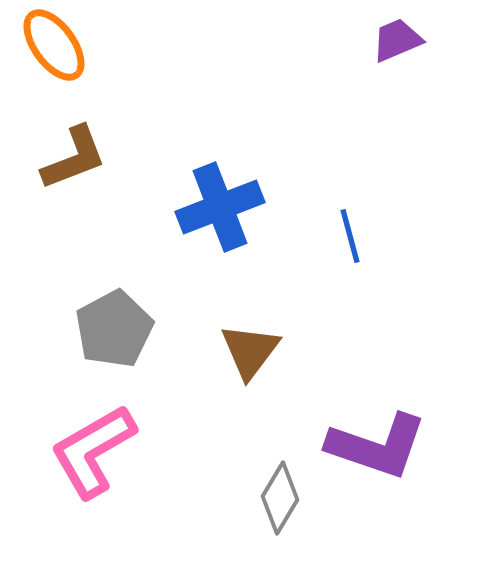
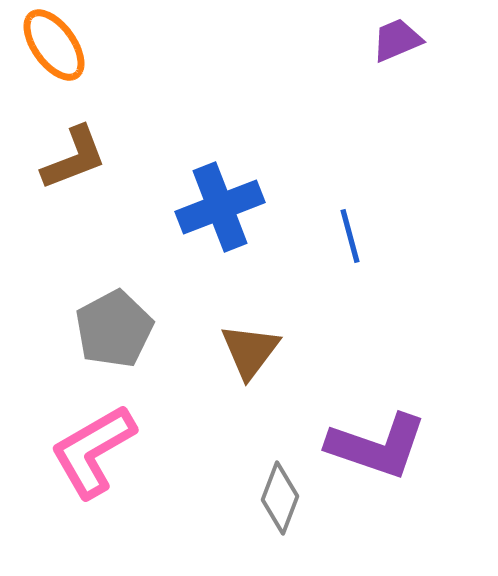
gray diamond: rotated 10 degrees counterclockwise
